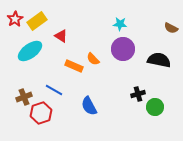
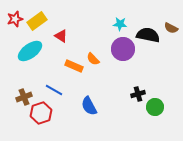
red star: rotated 14 degrees clockwise
black semicircle: moved 11 px left, 25 px up
